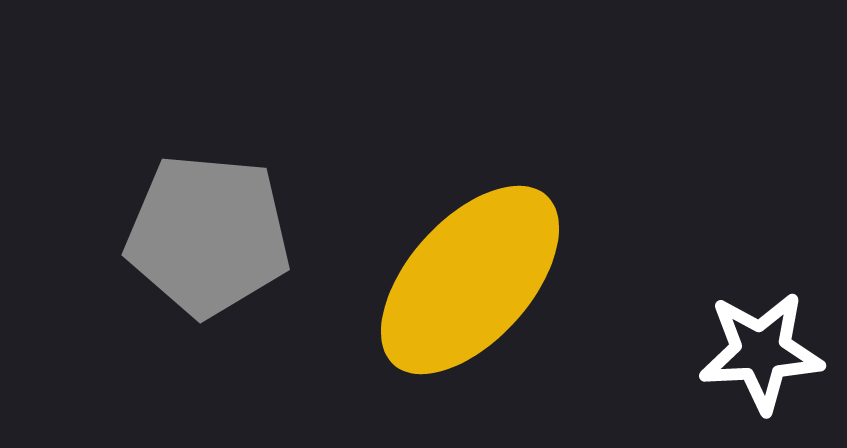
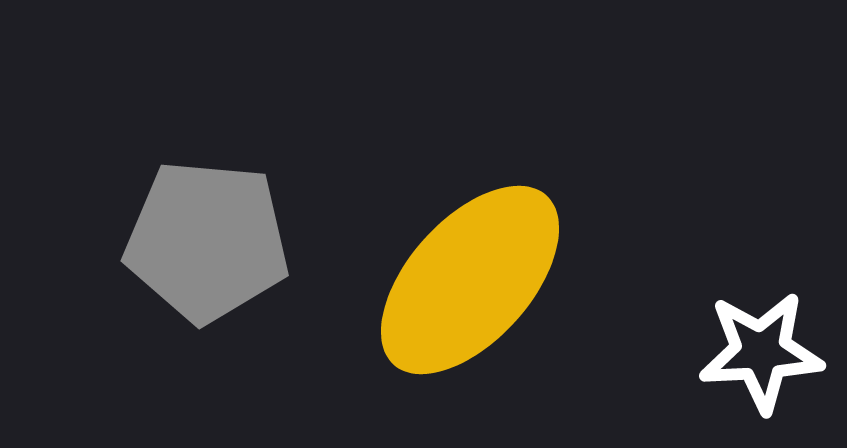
gray pentagon: moved 1 px left, 6 px down
